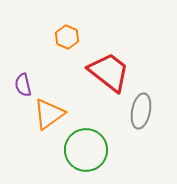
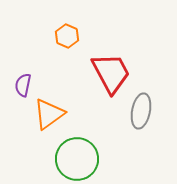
orange hexagon: moved 1 px up
red trapezoid: moved 2 px right, 1 px down; rotated 24 degrees clockwise
purple semicircle: rotated 25 degrees clockwise
green circle: moved 9 px left, 9 px down
